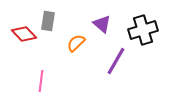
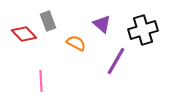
gray rectangle: rotated 30 degrees counterclockwise
orange semicircle: rotated 72 degrees clockwise
pink line: rotated 10 degrees counterclockwise
